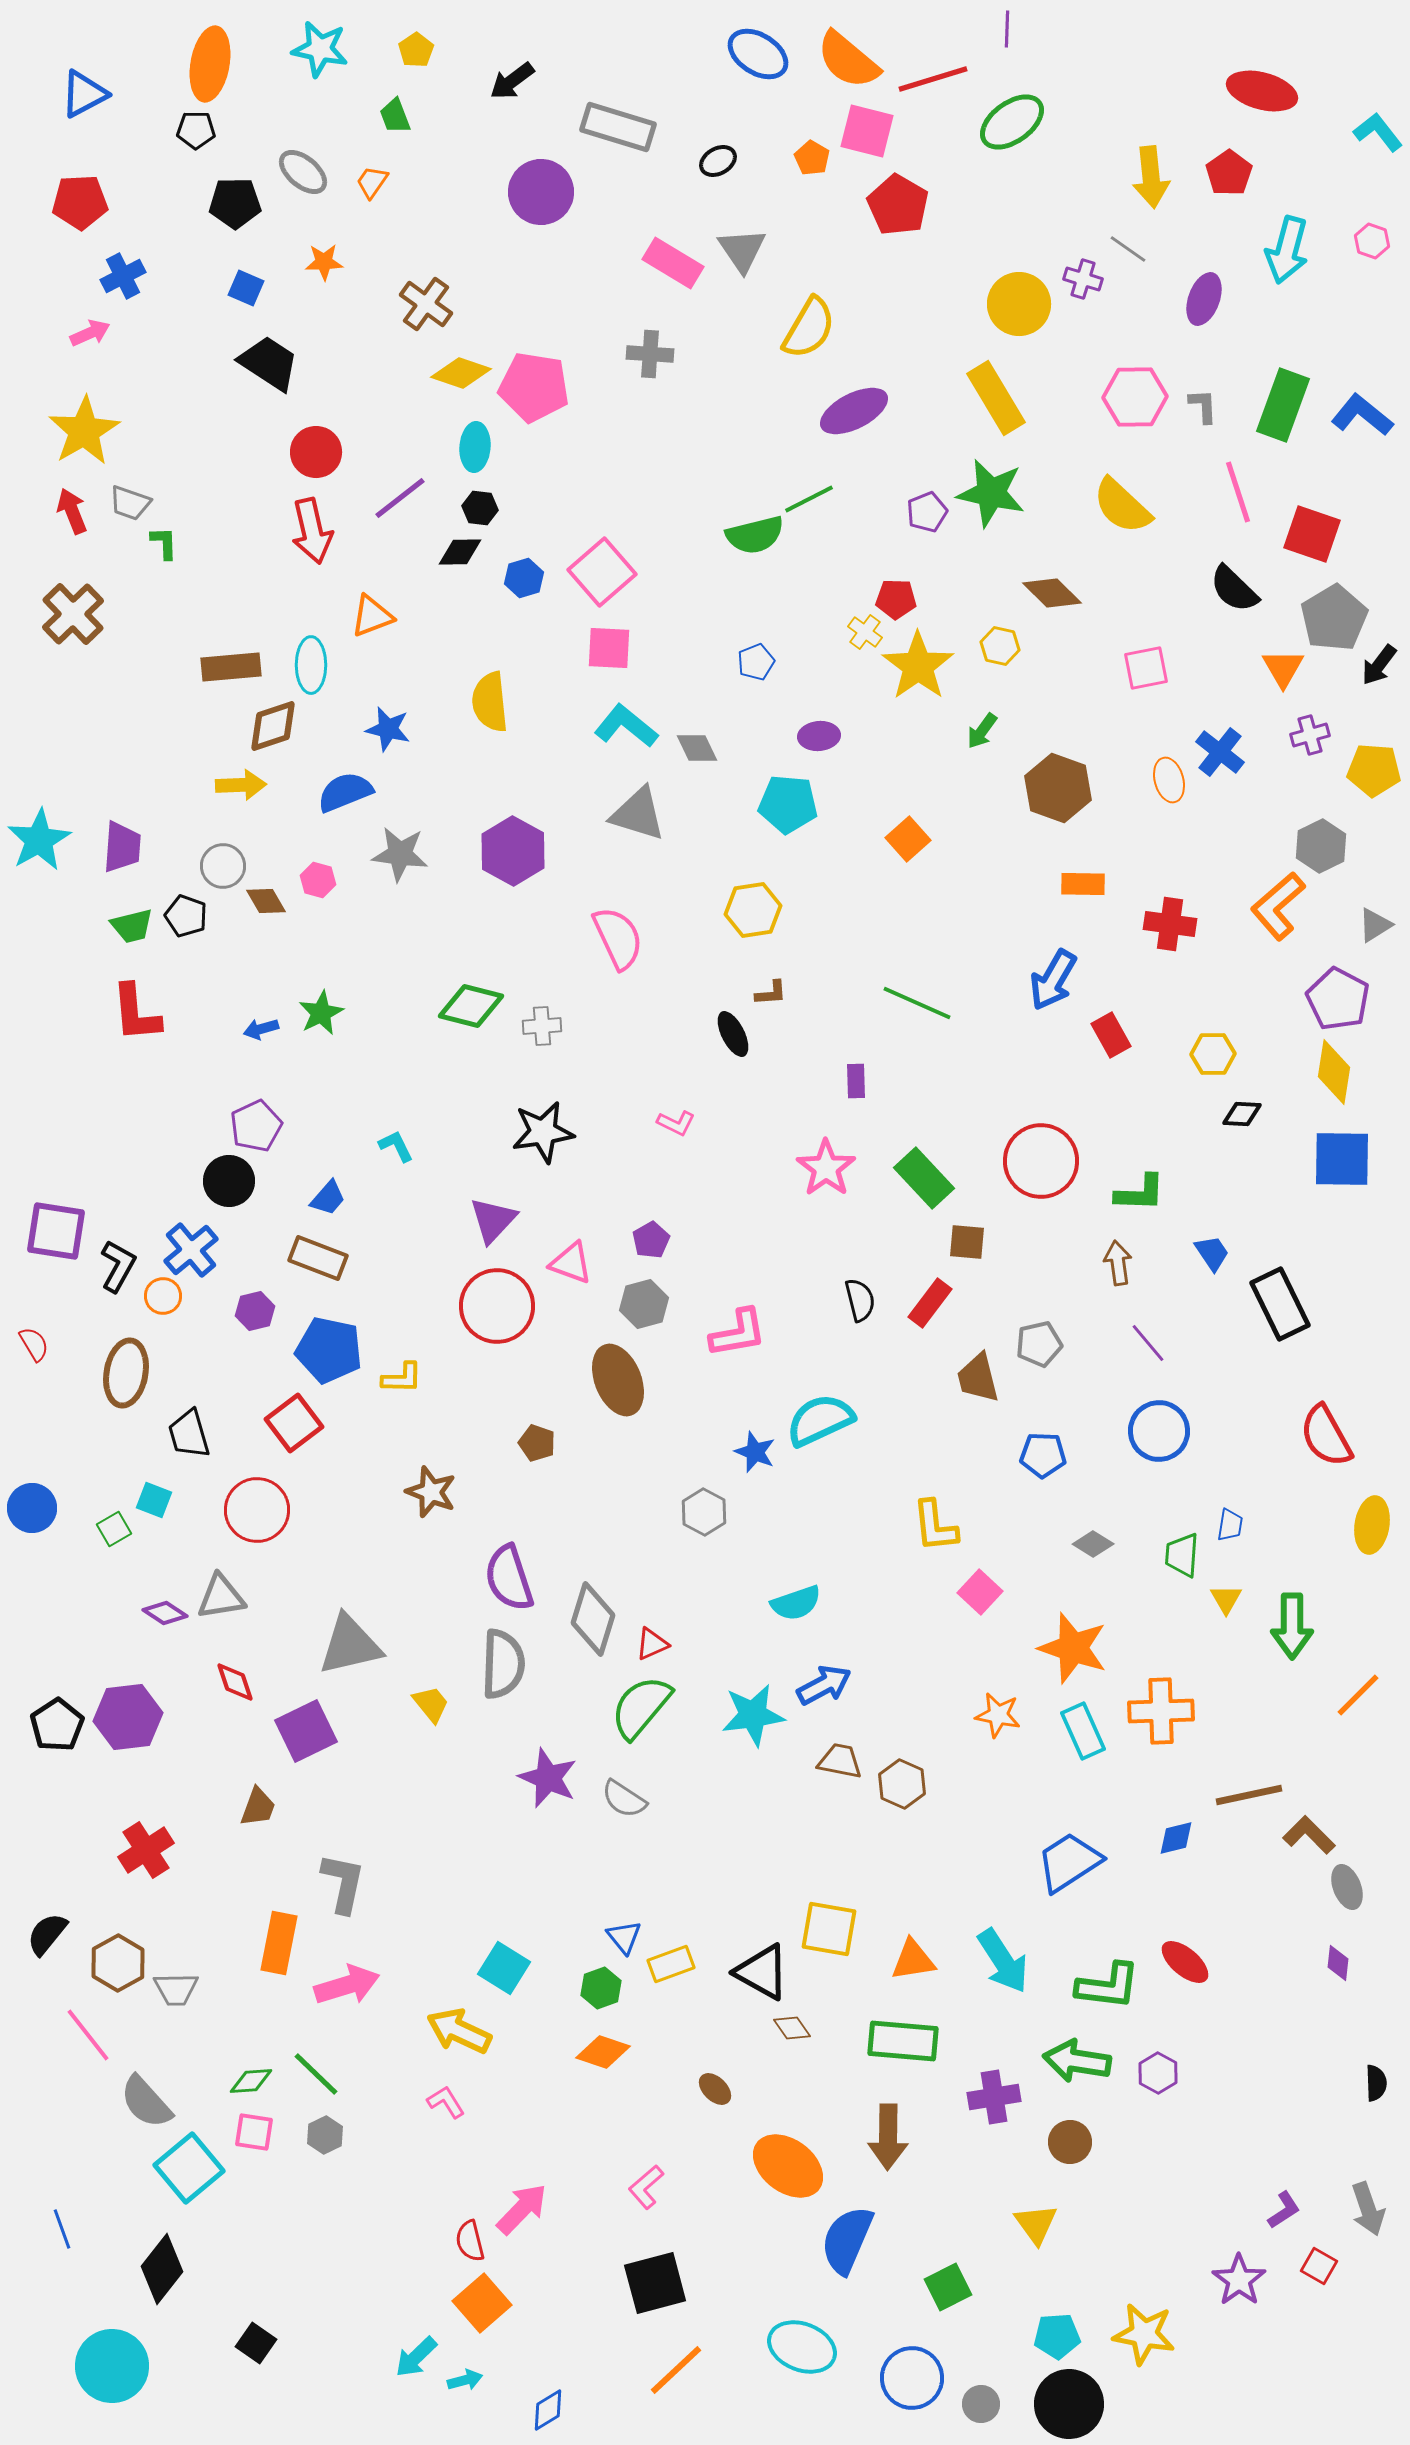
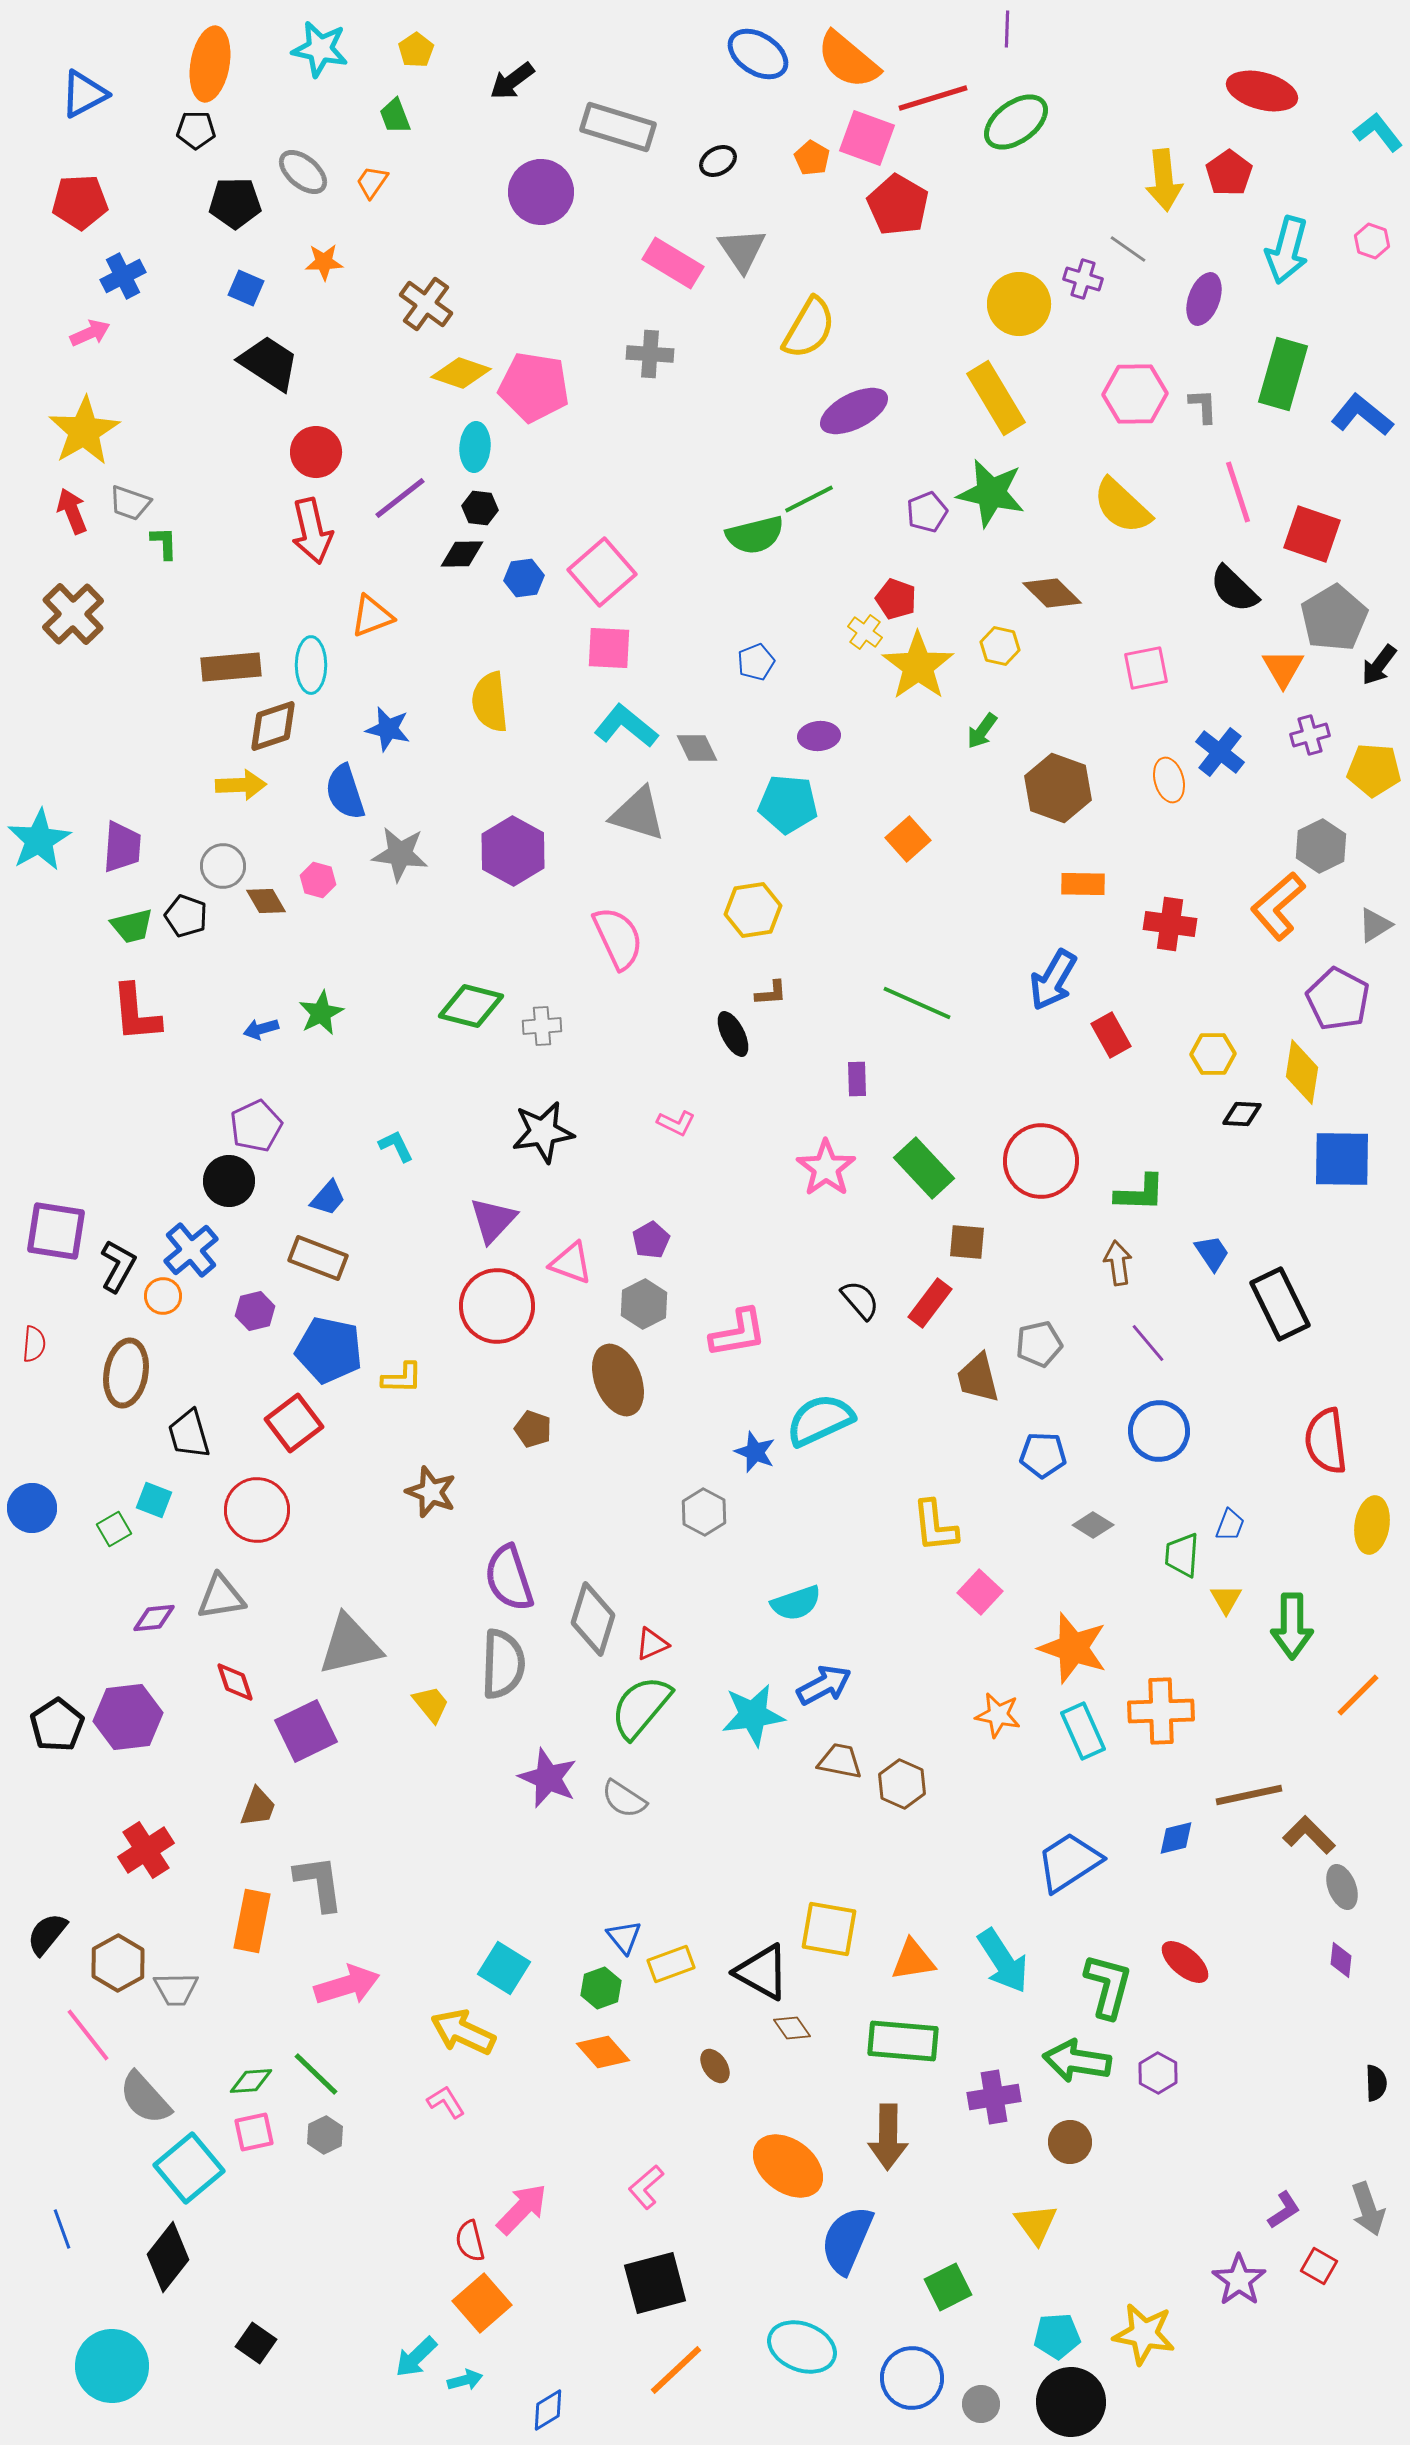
red line at (933, 79): moved 19 px down
green ellipse at (1012, 122): moved 4 px right
pink square at (867, 131): moved 7 px down; rotated 6 degrees clockwise
yellow arrow at (1151, 177): moved 13 px right, 3 px down
pink hexagon at (1135, 397): moved 3 px up
green rectangle at (1283, 405): moved 31 px up; rotated 4 degrees counterclockwise
black diamond at (460, 552): moved 2 px right, 2 px down
blue hexagon at (524, 578): rotated 9 degrees clockwise
red pentagon at (896, 599): rotated 18 degrees clockwise
blue semicircle at (345, 792): rotated 86 degrees counterclockwise
yellow diamond at (1334, 1072): moved 32 px left
purple rectangle at (856, 1081): moved 1 px right, 2 px up
green rectangle at (924, 1178): moved 10 px up
black semicircle at (860, 1300): rotated 27 degrees counterclockwise
gray hexagon at (644, 1304): rotated 12 degrees counterclockwise
red semicircle at (34, 1344): rotated 36 degrees clockwise
red semicircle at (1326, 1436): moved 5 px down; rotated 22 degrees clockwise
brown pentagon at (537, 1443): moved 4 px left, 14 px up
blue trapezoid at (1230, 1525): rotated 12 degrees clockwise
gray diamond at (1093, 1544): moved 19 px up
purple diamond at (165, 1613): moved 11 px left, 5 px down; rotated 39 degrees counterclockwise
gray L-shape at (343, 1883): moved 24 px left; rotated 20 degrees counterclockwise
gray ellipse at (1347, 1887): moved 5 px left
orange rectangle at (279, 1943): moved 27 px left, 22 px up
purple diamond at (1338, 1963): moved 3 px right, 3 px up
green L-shape at (1108, 1986): rotated 82 degrees counterclockwise
yellow arrow at (459, 2031): moved 4 px right, 1 px down
orange diamond at (603, 2052): rotated 30 degrees clockwise
brown ellipse at (715, 2089): moved 23 px up; rotated 12 degrees clockwise
gray semicircle at (146, 2102): moved 1 px left, 4 px up
pink square at (254, 2132): rotated 21 degrees counterclockwise
black diamond at (162, 2269): moved 6 px right, 12 px up
black circle at (1069, 2404): moved 2 px right, 2 px up
